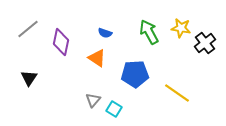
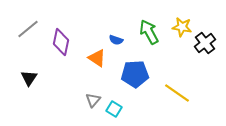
yellow star: moved 1 px right, 1 px up
blue semicircle: moved 11 px right, 7 px down
